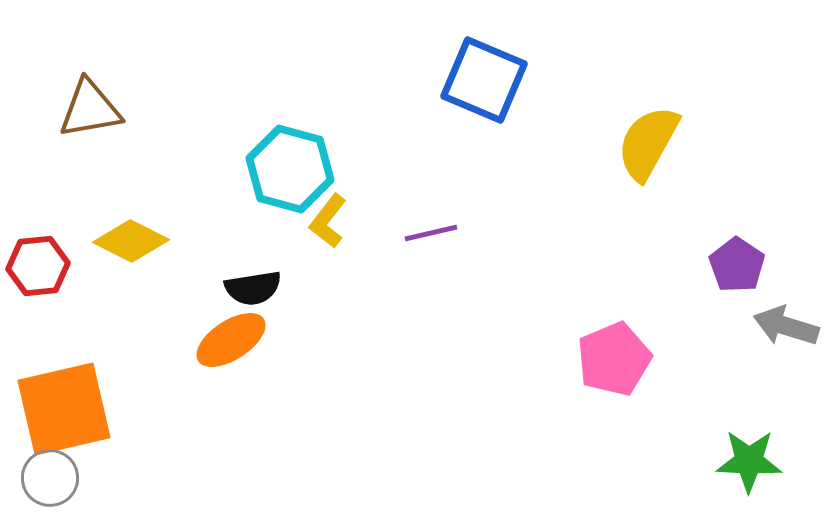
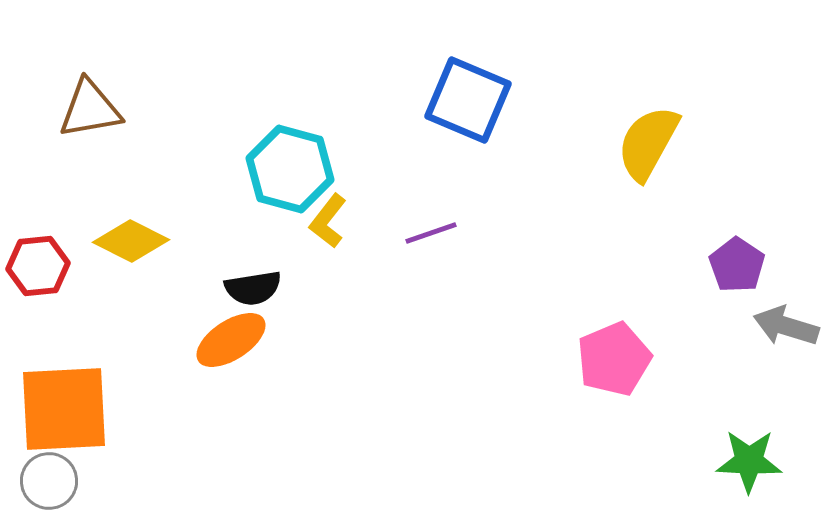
blue square: moved 16 px left, 20 px down
purple line: rotated 6 degrees counterclockwise
orange square: rotated 10 degrees clockwise
gray circle: moved 1 px left, 3 px down
